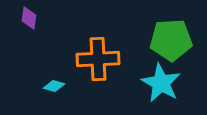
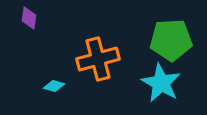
orange cross: rotated 12 degrees counterclockwise
